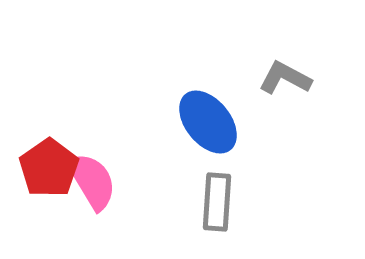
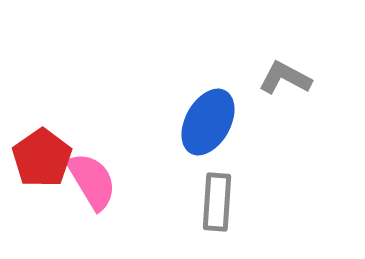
blue ellipse: rotated 68 degrees clockwise
red pentagon: moved 7 px left, 10 px up
